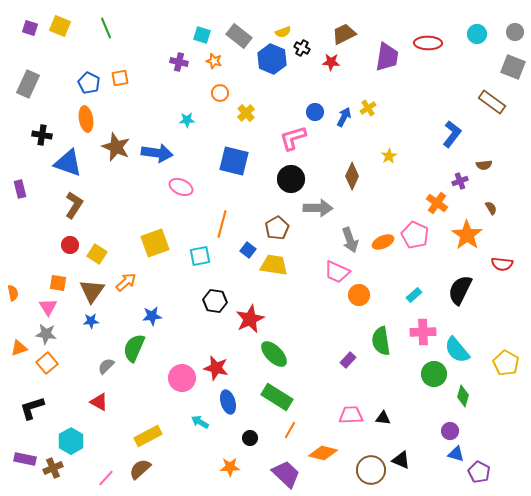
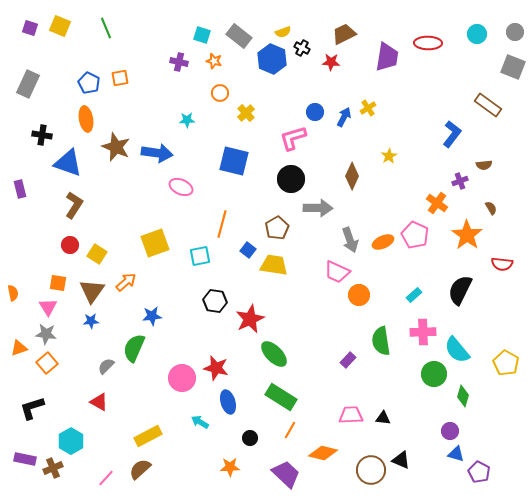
brown rectangle at (492, 102): moved 4 px left, 3 px down
green rectangle at (277, 397): moved 4 px right
